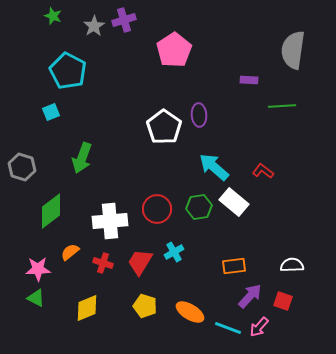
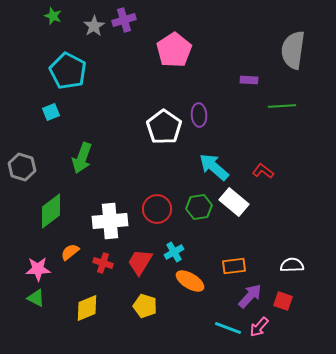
orange ellipse: moved 31 px up
